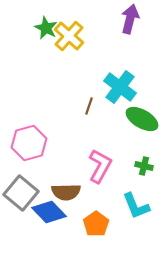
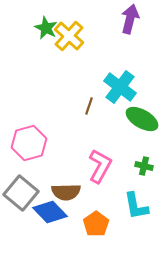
cyan L-shape: rotated 12 degrees clockwise
blue diamond: moved 1 px right
